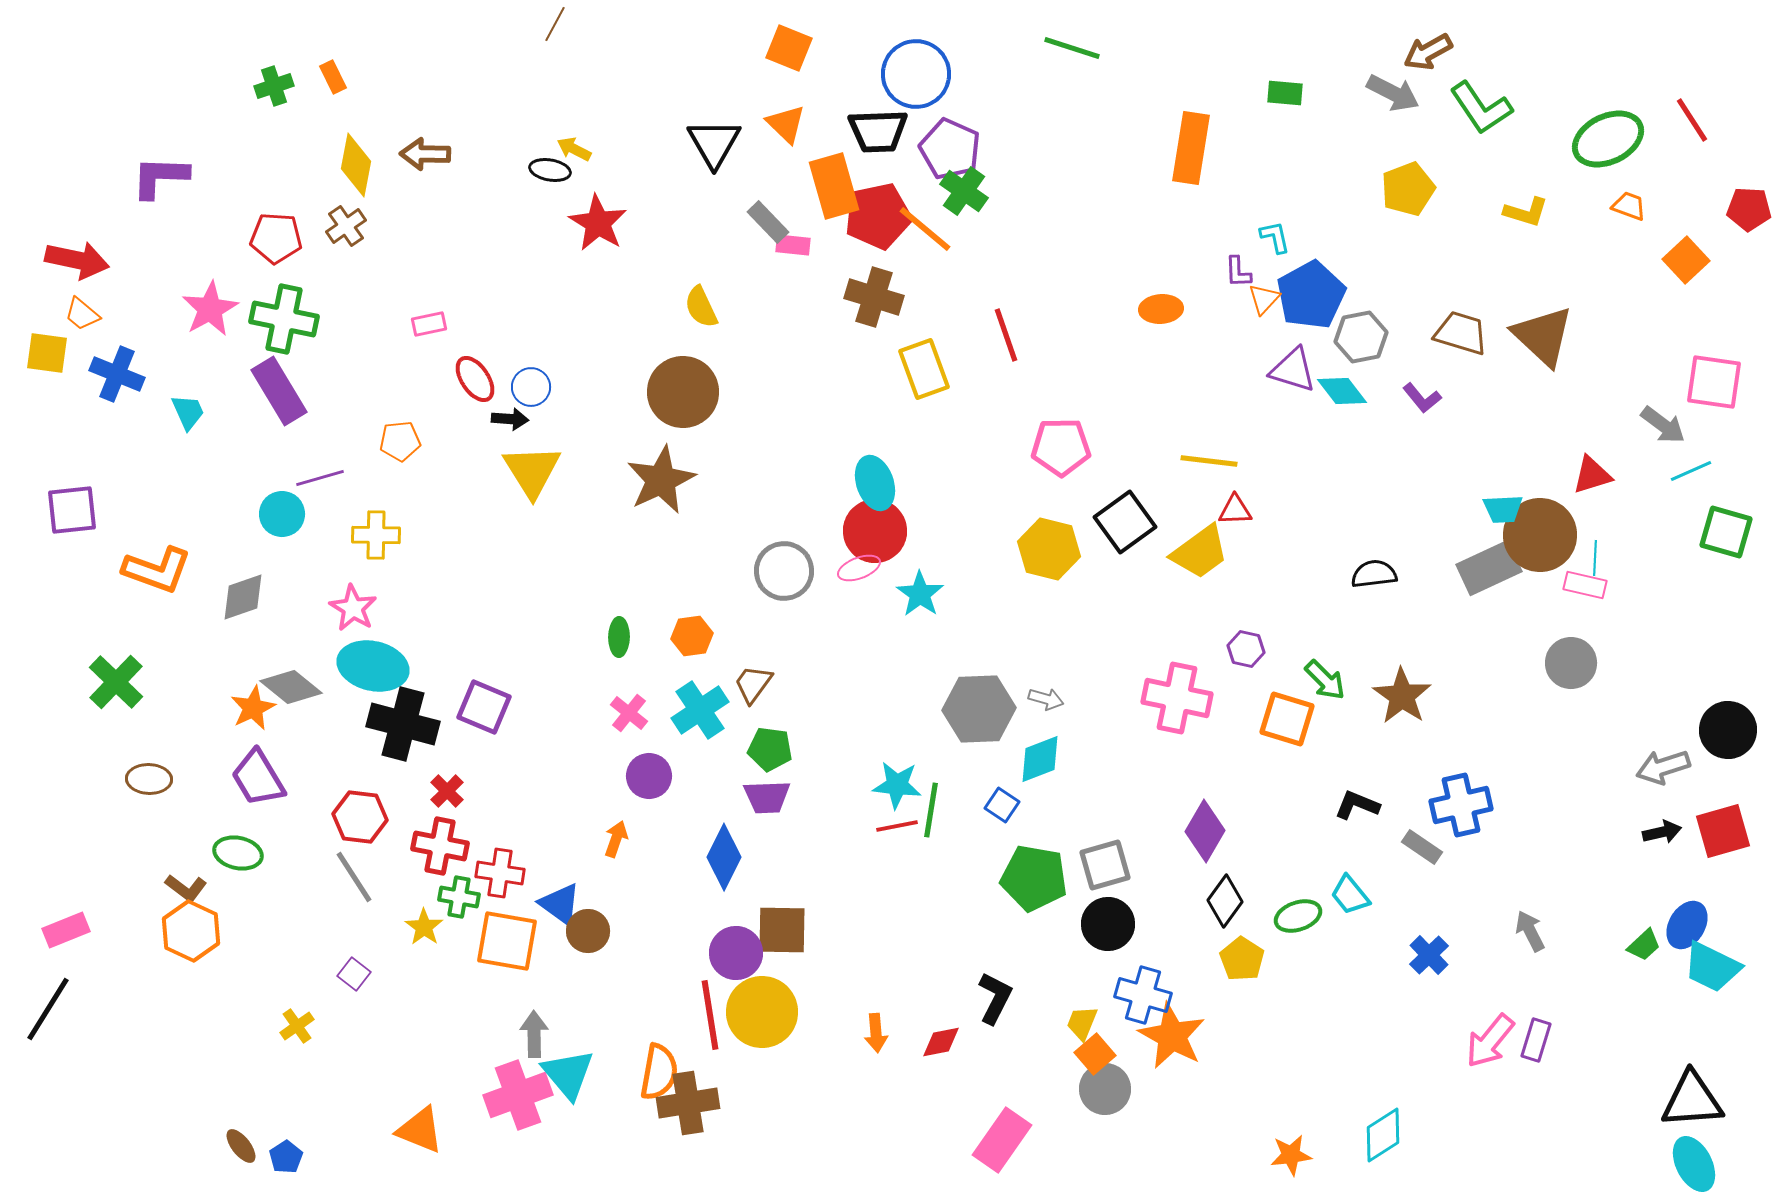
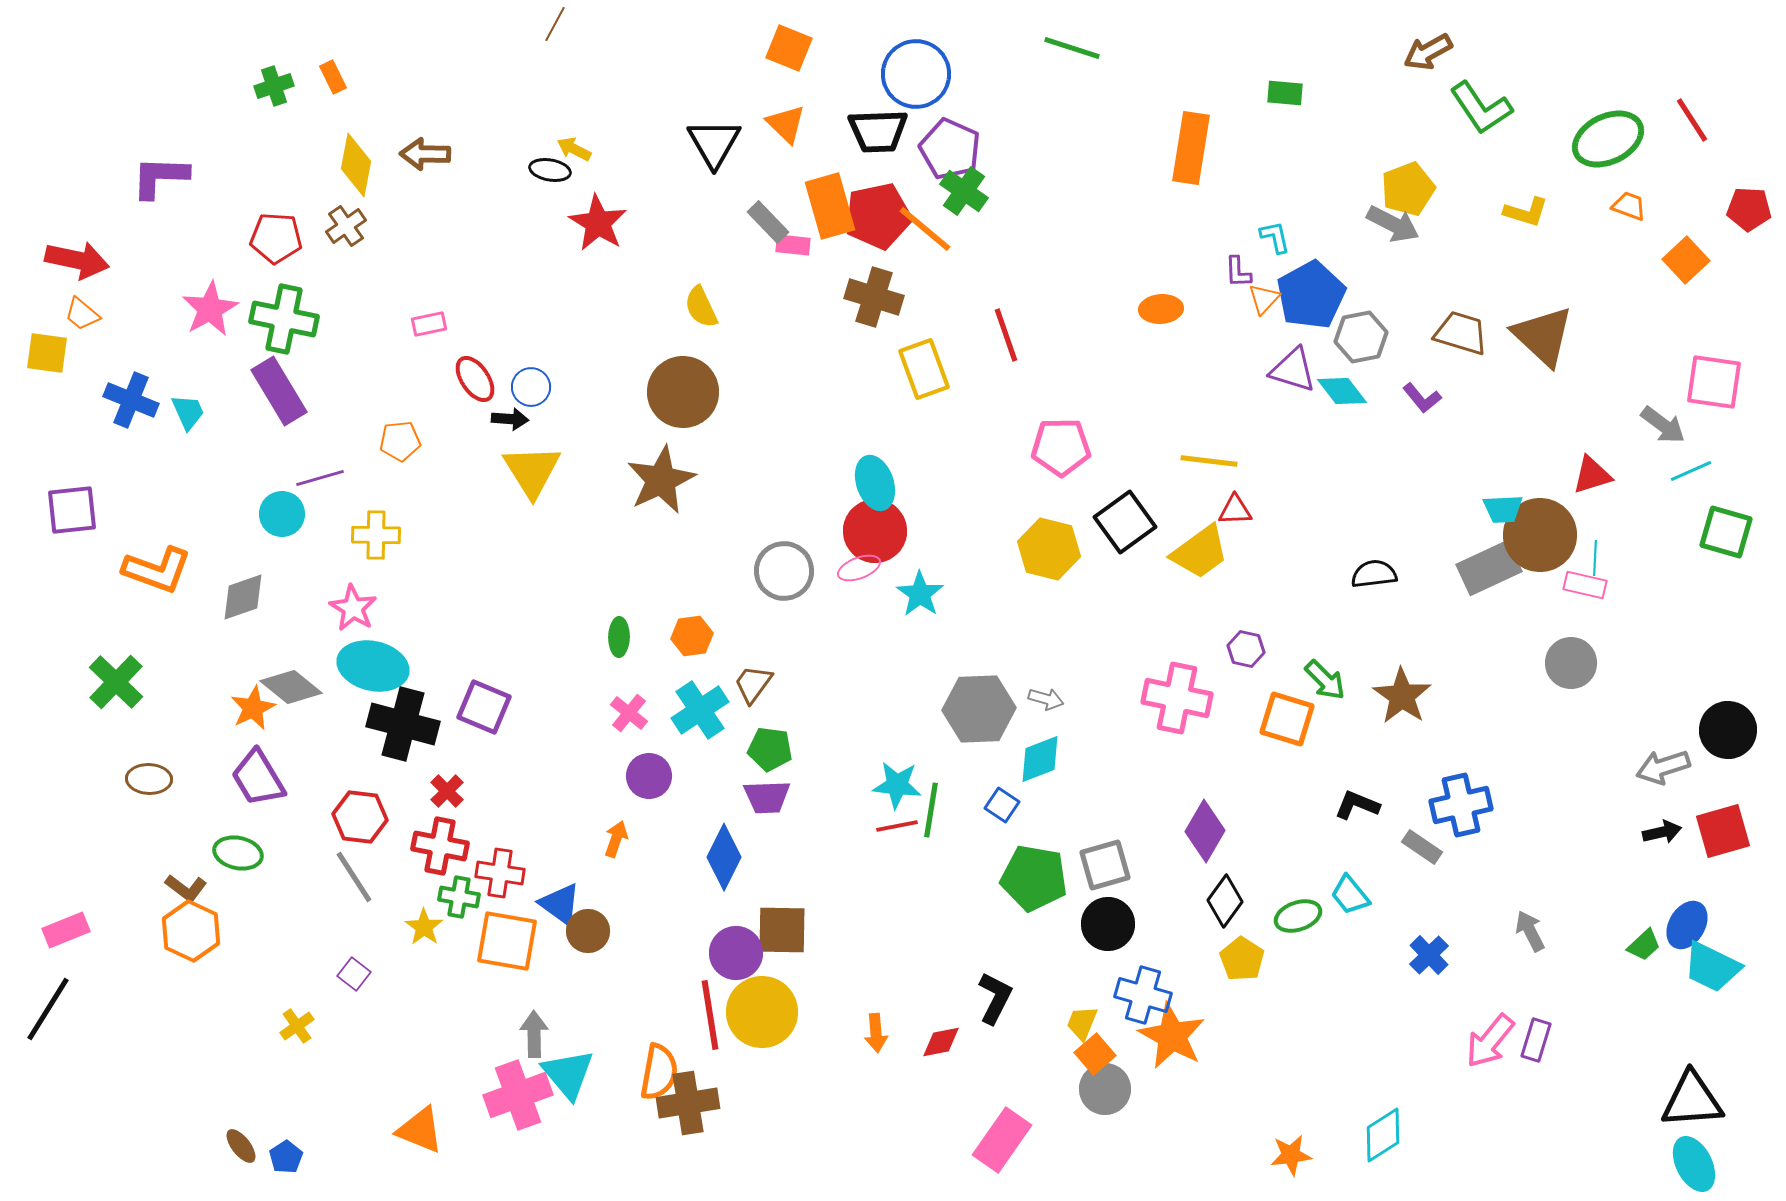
gray arrow at (1393, 93): moved 131 px down
orange rectangle at (834, 186): moved 4 px left, 20 px down
blue cross at (117, 374): moved 14 px right, 26 px down
